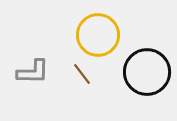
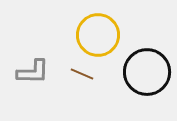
brown line: rotated 30 degrees counterclockwise
